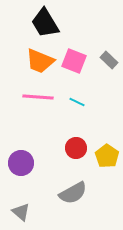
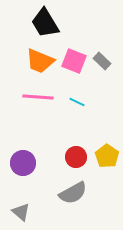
gray rectangle: moved 7 px left, 1 px down
red circle: moved 9 px down
purple circle: moved 2 px right
